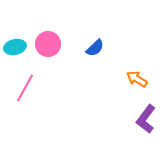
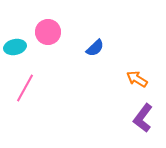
pink circle: moved 12 px up
purple L-shape: moved 3 px left, 1 px up
